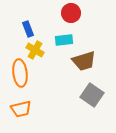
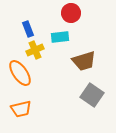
cyan rectangle: moved 4 px left, 3 px up
yellow cross: rotated 36 degrees clockwise
orange ellipse: rotated 28 degrees counterclockwise
